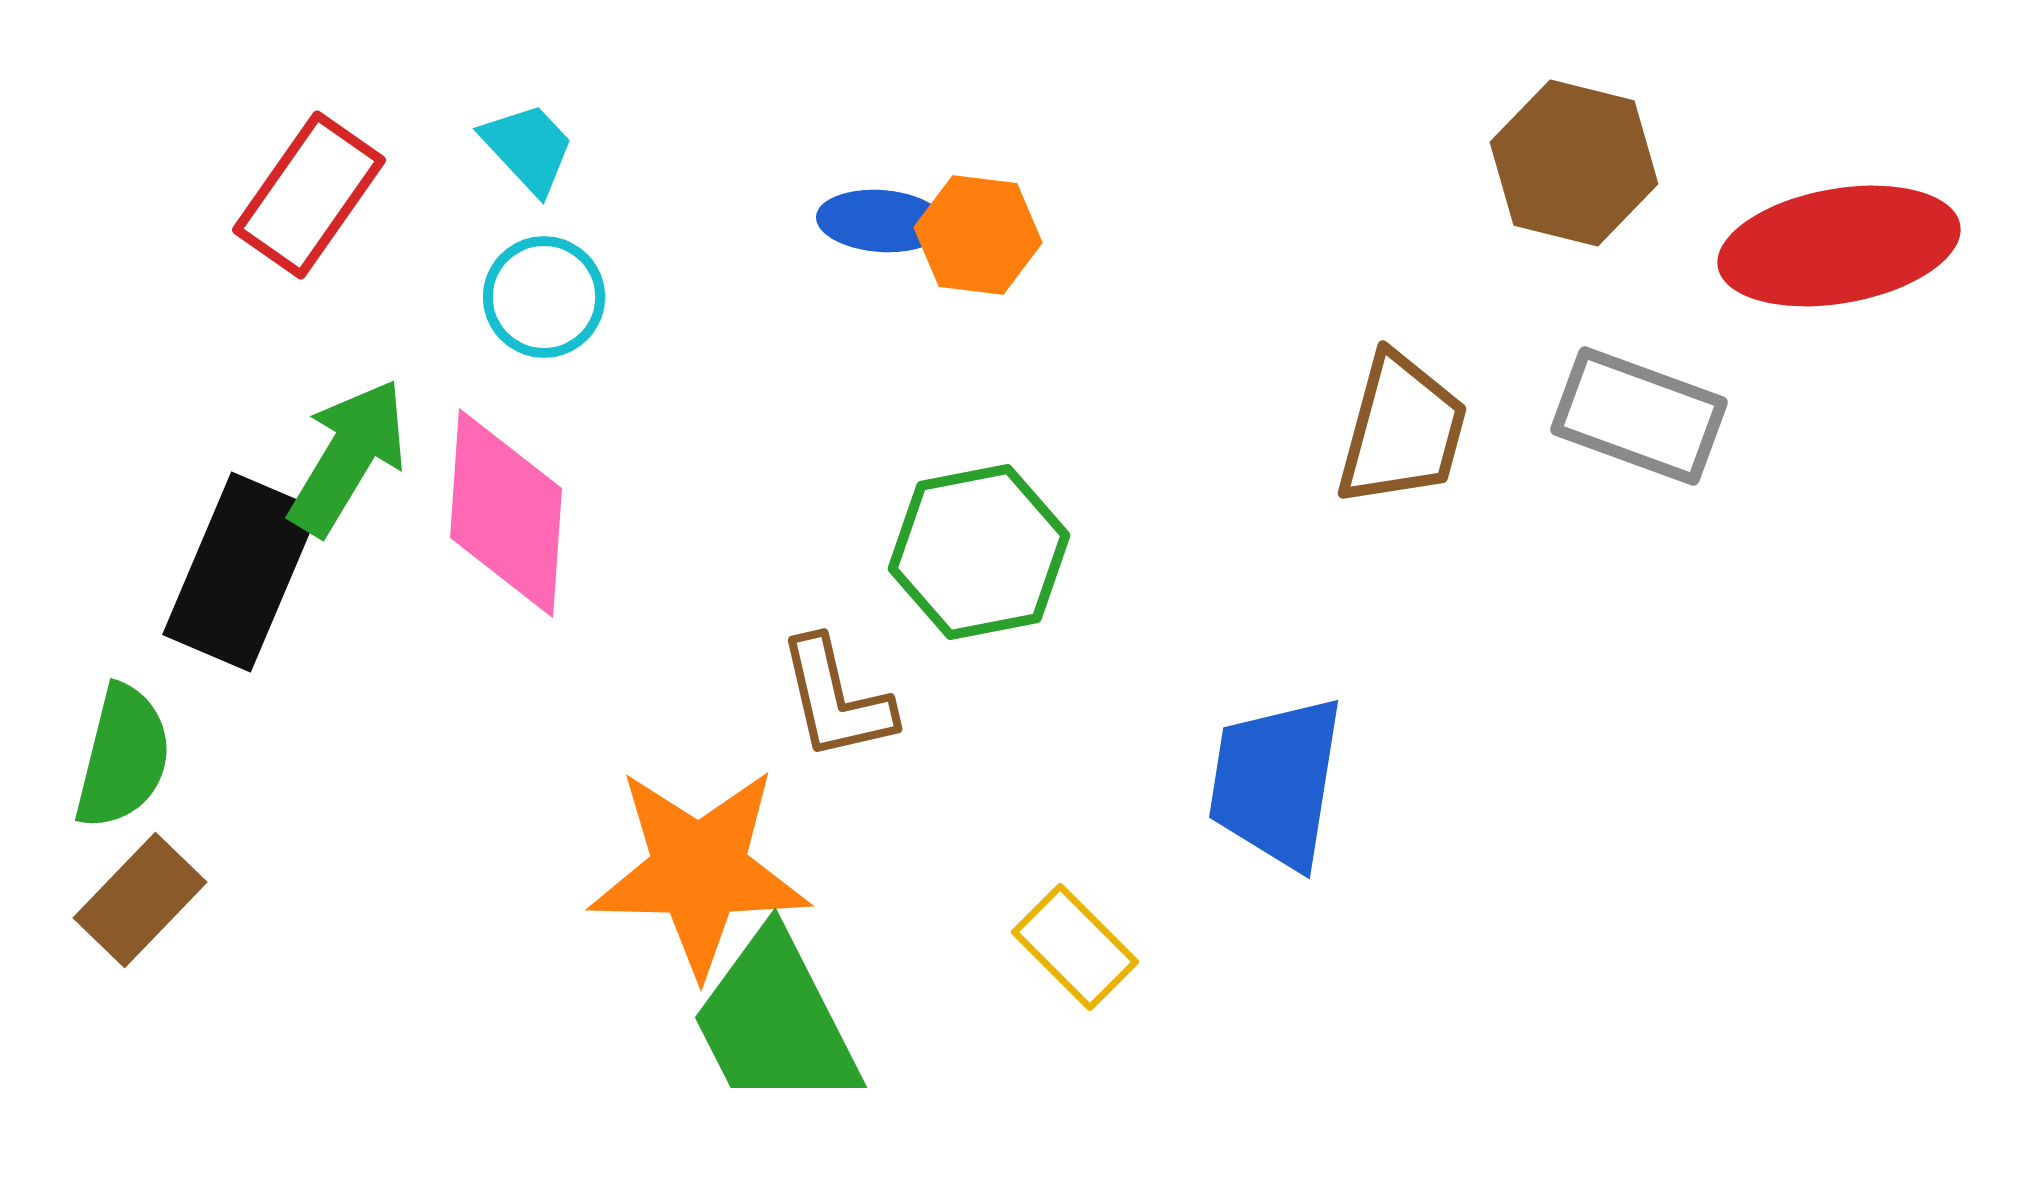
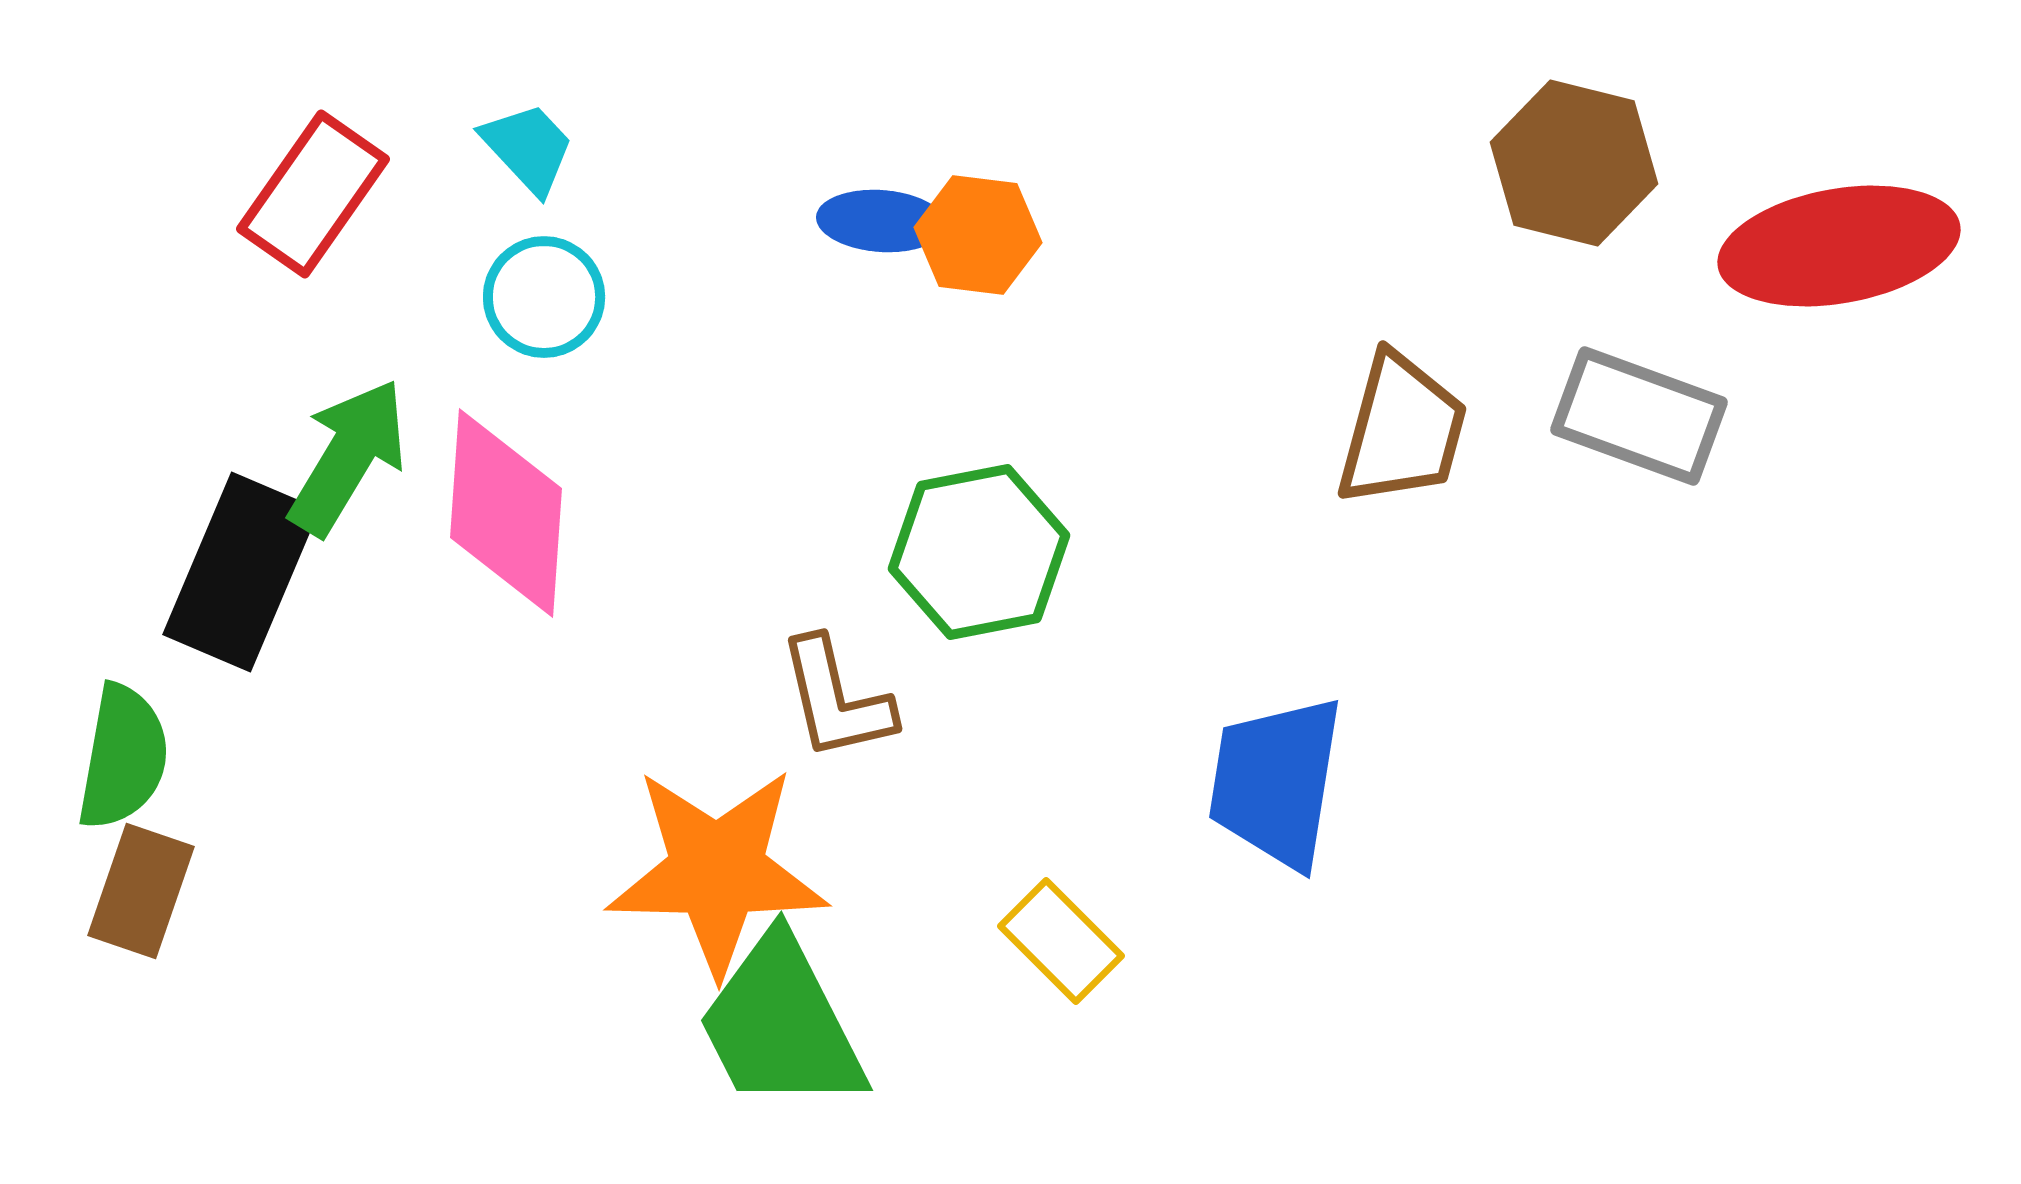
red rectangle: moved 4 px right, 1 px up
green semicircle: rotated 4 degrees counterclockwise
orange star: moved 18 px right
brown rectangle: moved 1 px right, 9 px up; rotated 25 degrees counterclockwise
yellow rectangle: moved 14 px left, 6 px up
green trapezoid: moved 6 px right, 3 px down
